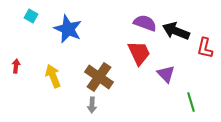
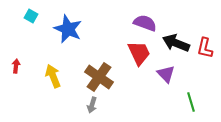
black arrow: moved 12 px down
gray arrow: rotated 14 degrees clockwise
